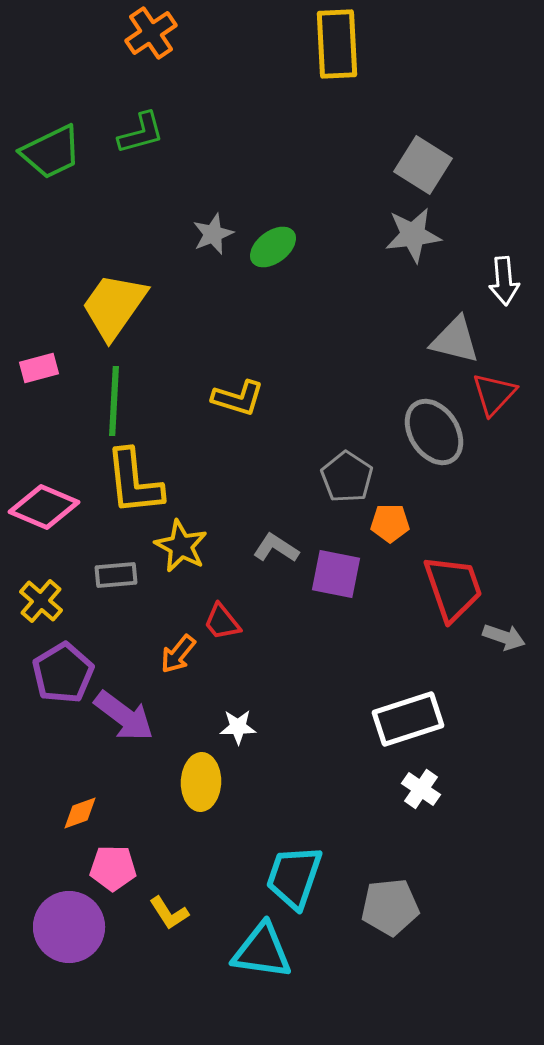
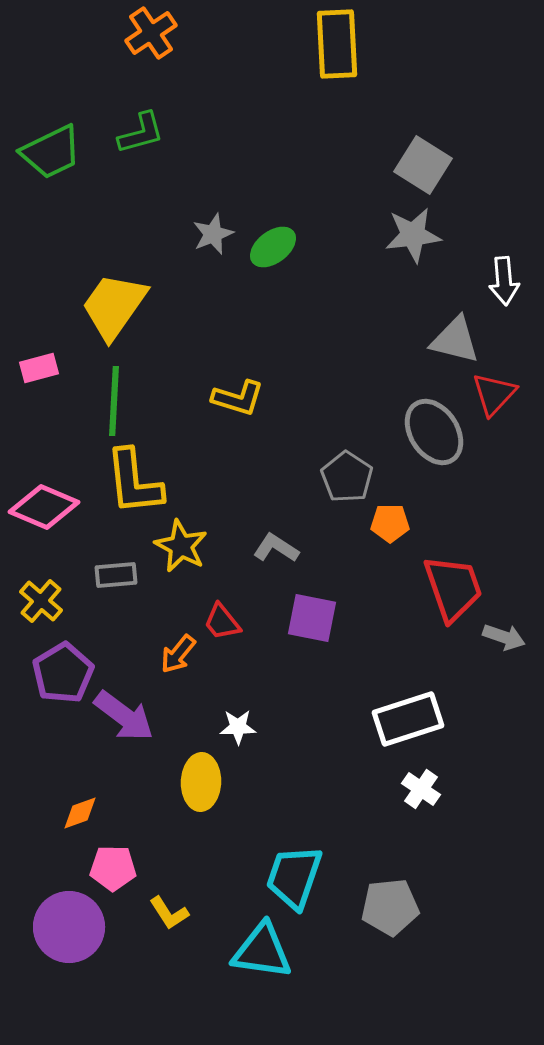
purple square at (336, 574): moved 24 px left, 44 px down
